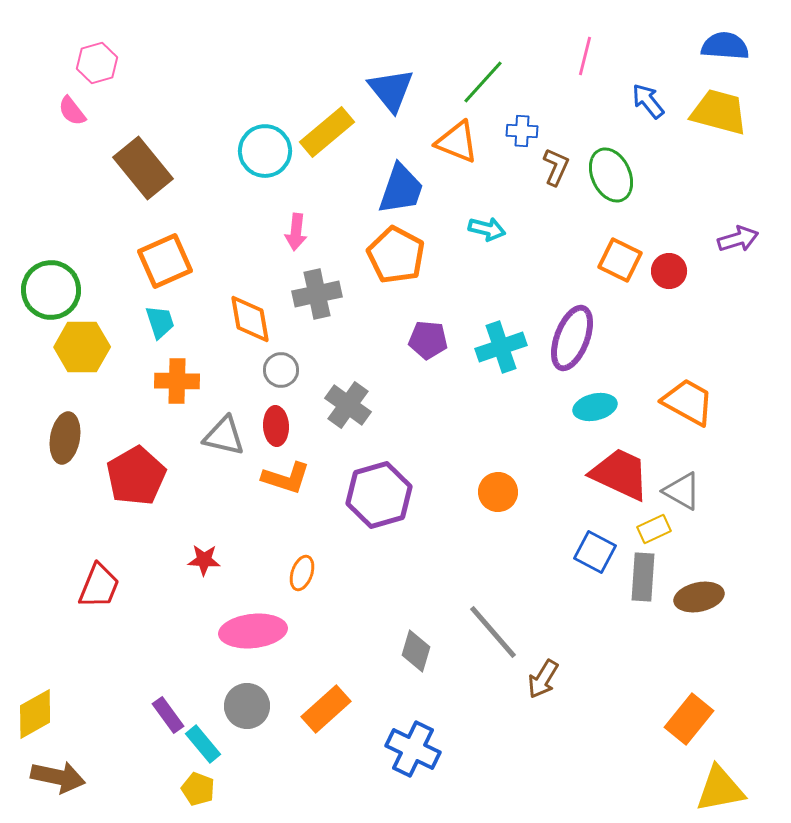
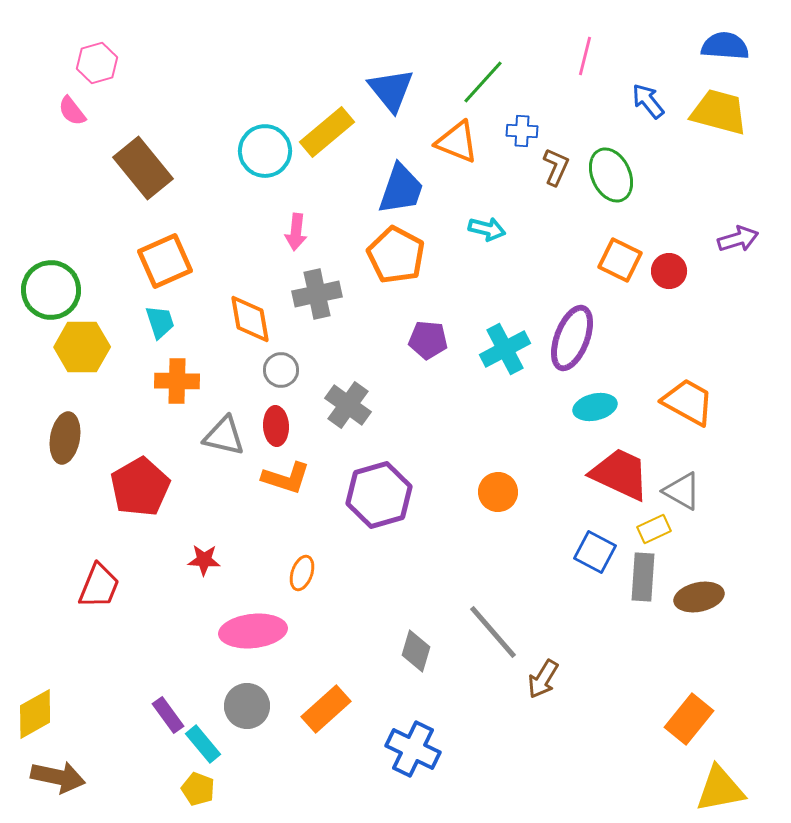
cyan cross at (501, 347): moved 4 px right, 2 px down; rotated 9 degrees counterclockwise
red pentagon at (136, 476): moved 4 px right, 11 px down
